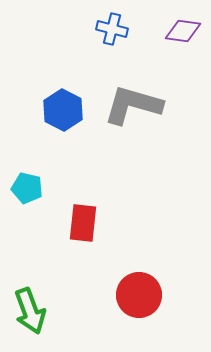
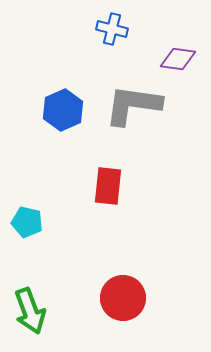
purple diamond: moved 5 px left, 28 px down
gray L-shape: rotated 8 degrees counterclockwise
blue hexagon: rotated 9 degrees clockwise
cyan pentagon: moved 34 px down
red rectangle: moved 25 px right, 37 px up
red circle: moved 16 px left, 3 px down
